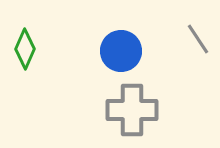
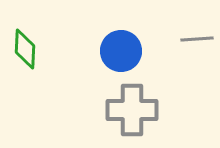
gray line: moved 1 px left; rotated 60 degrees counterclockwise
green diamond: rotated 21 degrees counterclockwise
